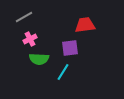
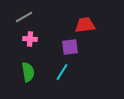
pink cross: rotated 32 degrees clockwise
purple square: moved 1 px up
green semicircle: moved 11 px left, 13 px down; rotated 102 degrees counterclockwise
cyan line: moved 1 px left
